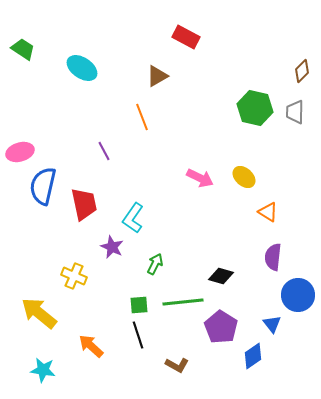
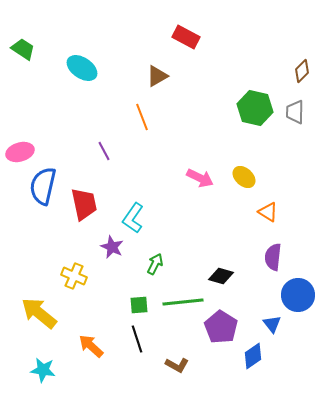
black line: moved 1 px left, 4 px down
